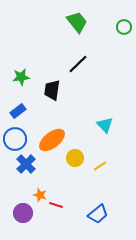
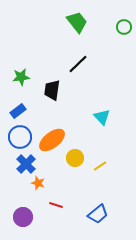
cyan triangle: moved 3 px left, 8 px up
blue circle: moved 5 px right, 2 px up
orange star: moved 2 px left, 12 px up
purple circle: moved 4 px down
